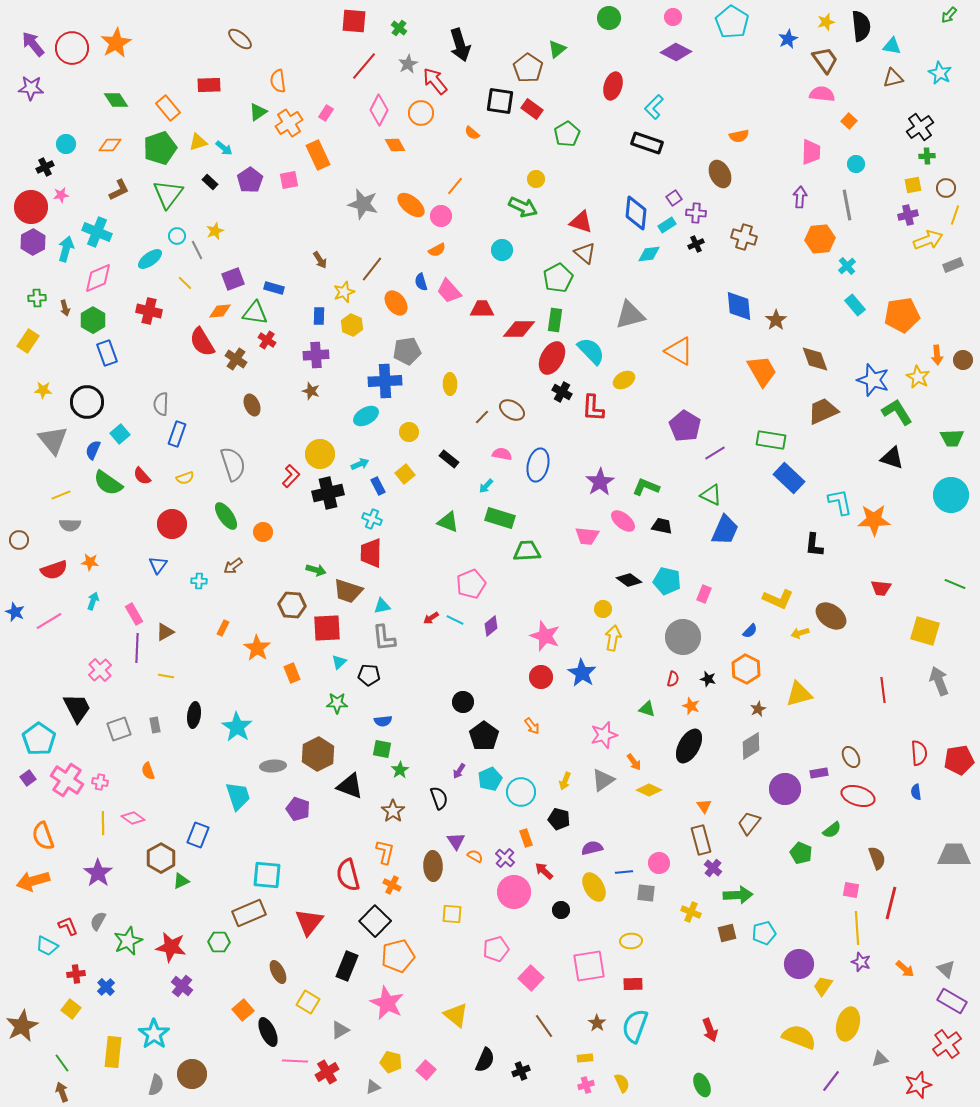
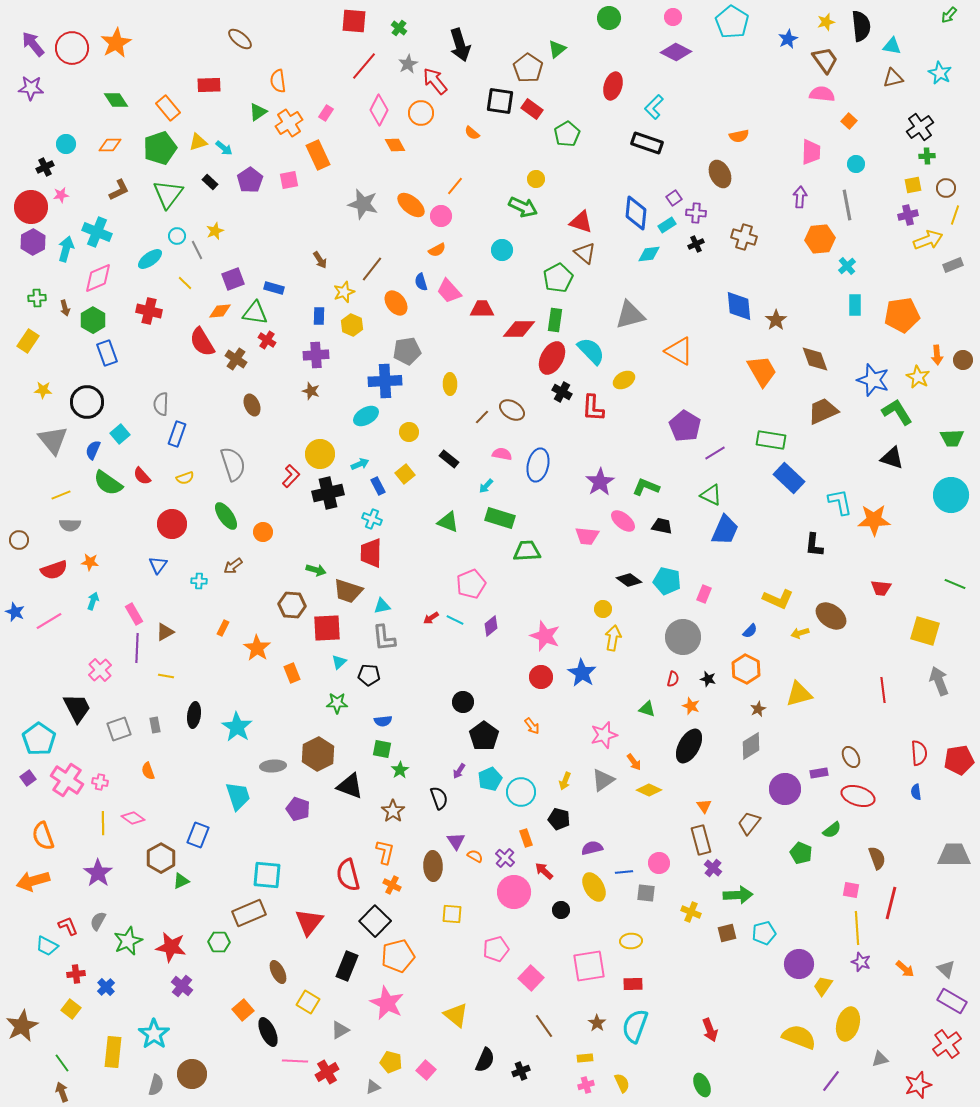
cyan rectangle at (855, 305): rotated 40 degrees clockwise
